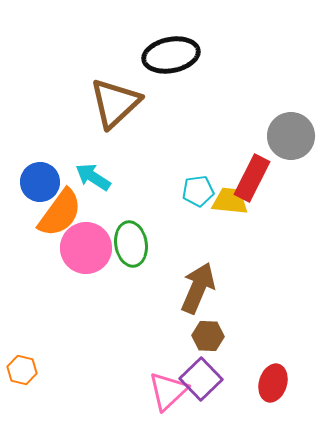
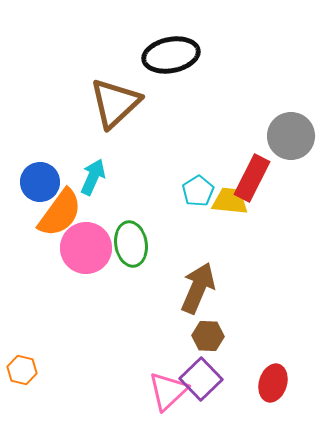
cyan arrow: rotated 81 degrees clockwise
cyan pentagon: rotated 24 degrees counterclockwise
